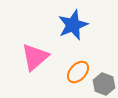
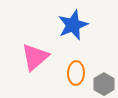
orange ellipse: moved 2 px left, 1 px down; rotated 40 degrees counterclockwise
gray hexagon: rotated 10 degrees clockwise
